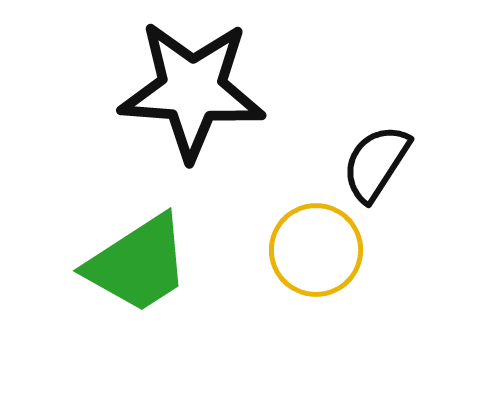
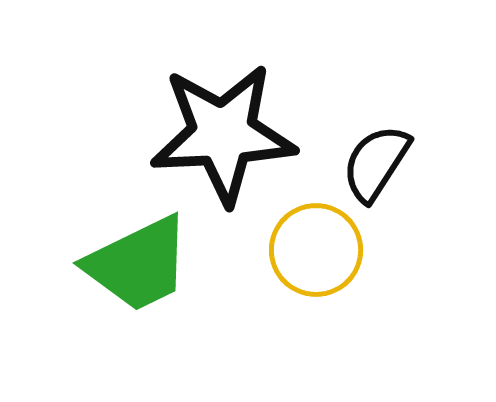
black star: moved 31 px right, 44 px down; rotated 7 degrees counterclockwise
green trapezoid: rotated 7 degrees clockwise
